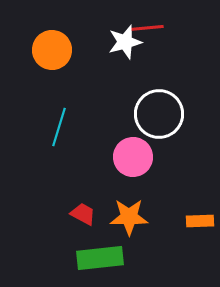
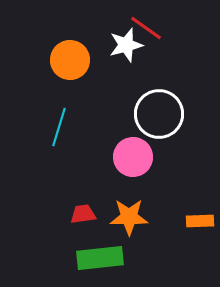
red line: rotated 40 degrees clockwise
white star: moved 1 px right, 3 px down
orange circle: moved 18 px right, 10 px down
red trapezoid: rotated 36 degrees counterclockwise
